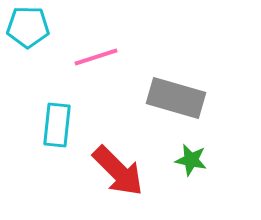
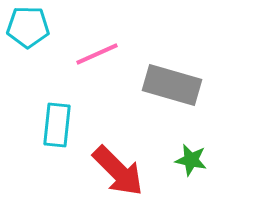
pink line: moved 1 px right, 3 px up; rotated 6 degrees counterclockwise
gray rectangle: moved 4 px left, 13 px up
